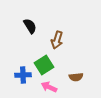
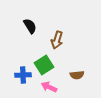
brown semicircle: moved 1 px right, 2 px up
